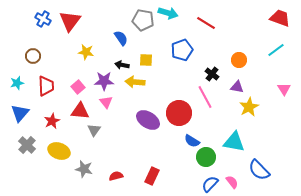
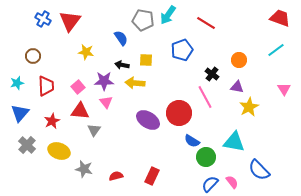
cyan arrow at (168, 13): moved 2 px down; rotated 108 degrees clockwise
yellow arrow at (135, 82): moved 1 px down
